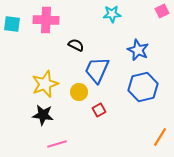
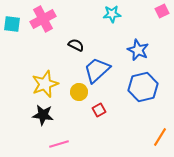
pink cross: moved 3 px left, 1 px up; rotated 30 degrees counterclockwise
blue trapezoid: rotated 24 degrees clockwise
pink line: moved 2 px right
